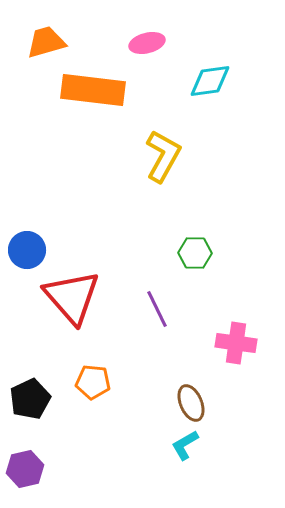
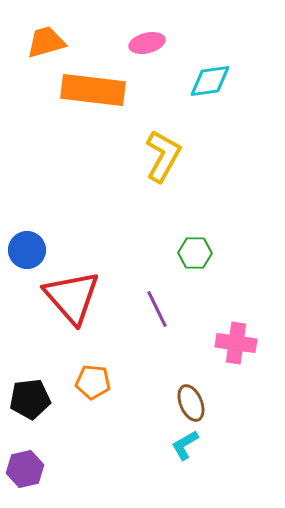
black pentagon: rotated 18 degrees clockwise
